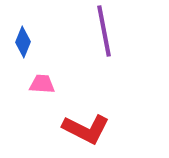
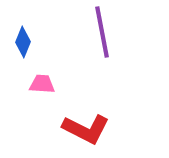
purple line: moved 2 px left, 1 px down
